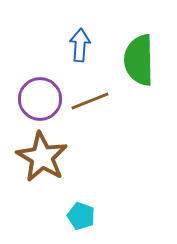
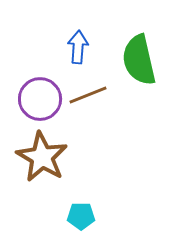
blue arrow: moved 2 px left, 2 px down
green semicircle: rotated 12 degrees counterclockwise
brown line: moved 2 px left, 6 px up
cyan pentagon: rotated 20 degrees counterclockwise
